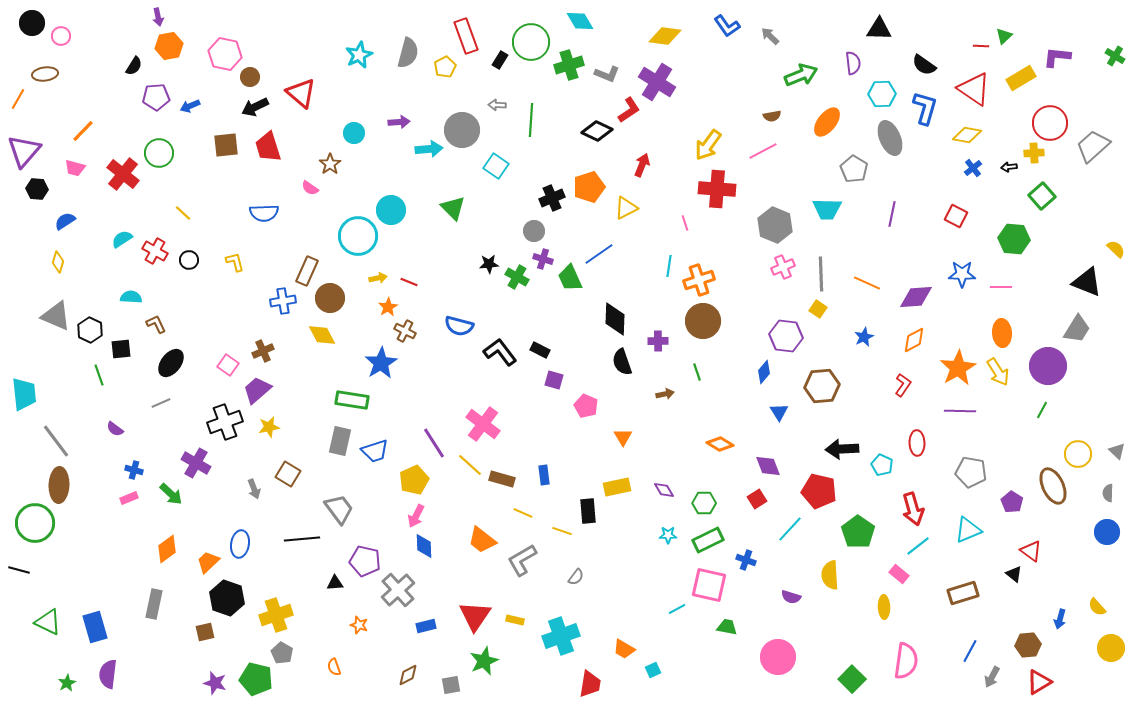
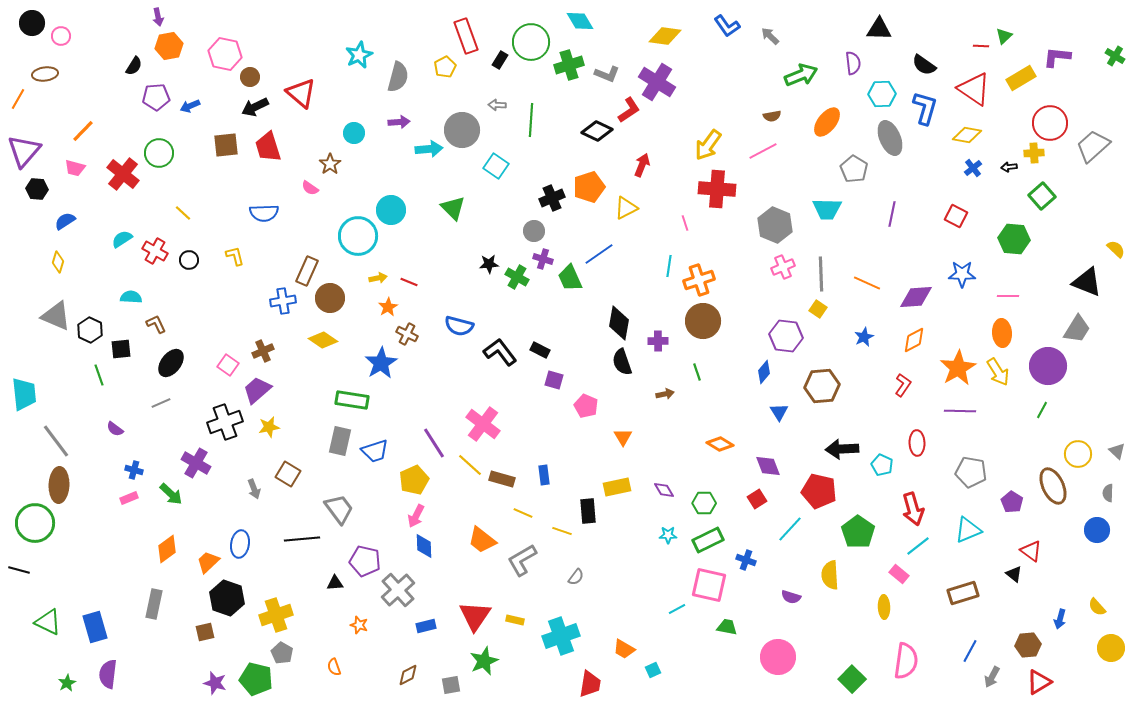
gray semicircle at (408, 53): moved 10 px left, 24 px down
yellow L-shape at (235, 262): moved 6 px up
pink line at (1001, 287): moved 7 px right, 9 px down
black diamond at (615, 319): moved 4 px right, 4 px down; rotated 8 degrees clockwise
brown cross at (405, 331): moved 2 px right, 3 px down
yellow diamond at (322, 335): moved 1 px right, 5 px down; rotated 28 degrees counterclockwise
blue circle at (1107, 532): moved 10 px left, 2 px up
